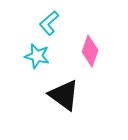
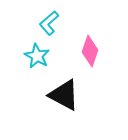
cyan star: rotated 15 degrees clockwise
black triangle: rotated 8 degrees counterclockwise
